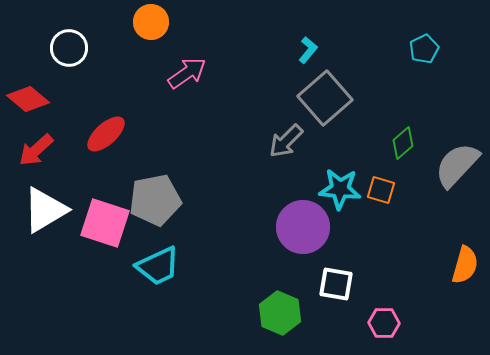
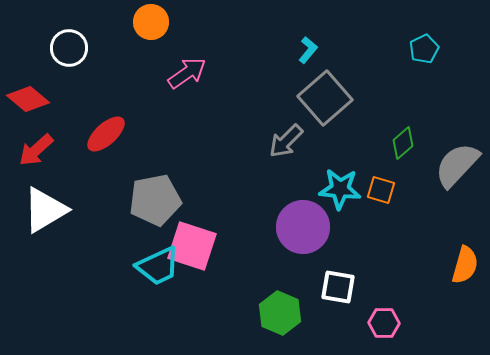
pink square: moved 87 px right, 23 px down
white square: moved 2 px right, 3 px down
